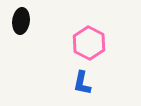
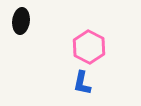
pink hexagon: moved 4 px down
